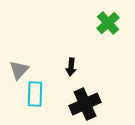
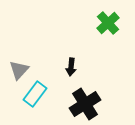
cyan rectangle: rotated 35 degrees clockwise
black cross: rotated 8 degrees counterclockwise
